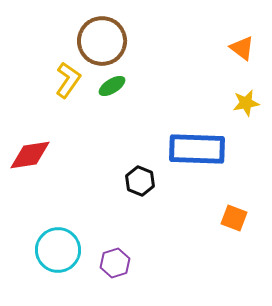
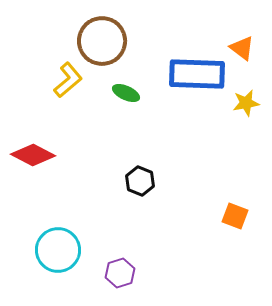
yellow L-shape: rotated 15 degrees clockwise
green ellipse: moved 14 px right, 7 px down; rotated 56 degrees clockwise
blue rectangle: moved 75 px up
red diamond: moved 3 px right; rotated 36 degrees clockwise
orange square: moved 1 px right, 2 px up
purple hexagon: moved 5 px right, 10 px down
